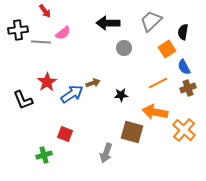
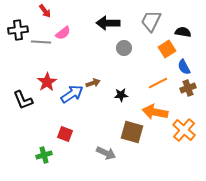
gray trapezoid: rotated 20 degrees counterclockwise
black semicircle: rotated 91 degrees clockwise
gray arrow: rotated 84 degrees counterclockwise
